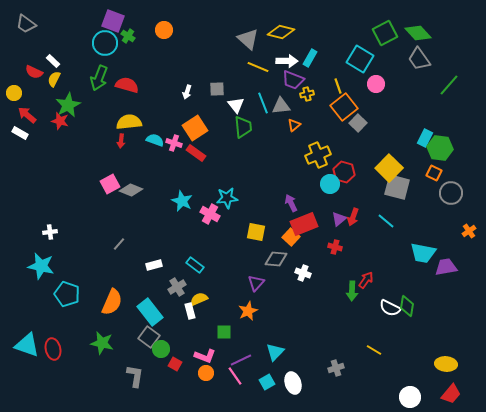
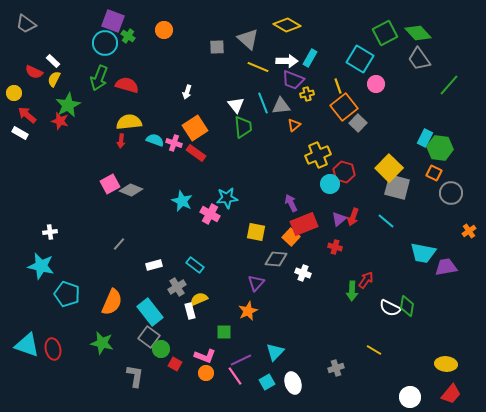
yellow diamond at (281, 32): moved 6 px right, 7 px up; rotated 16 degrees clockwise
gray square at (217, 89): moved 42 px up
